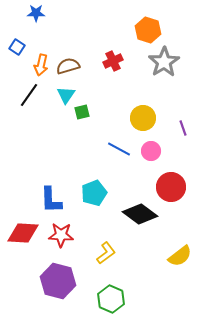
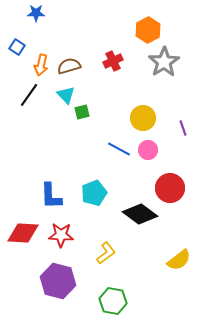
orange hexagon: rotated 15 degrees clockwise
brown semicircle: moved 1 px right
cyan triangle: rotated 18 degrees counterclockwise
pink circle: moved 3 px left, 1 px up
red circle: moved 1 px left, 1 px down
blue L-shape: moved 4 px up
yellow semicircle: moved 1 px left, 4 px down
green hexagon: moved 2 px right, 2 px down; rotated 12 degrees counterclockwise
